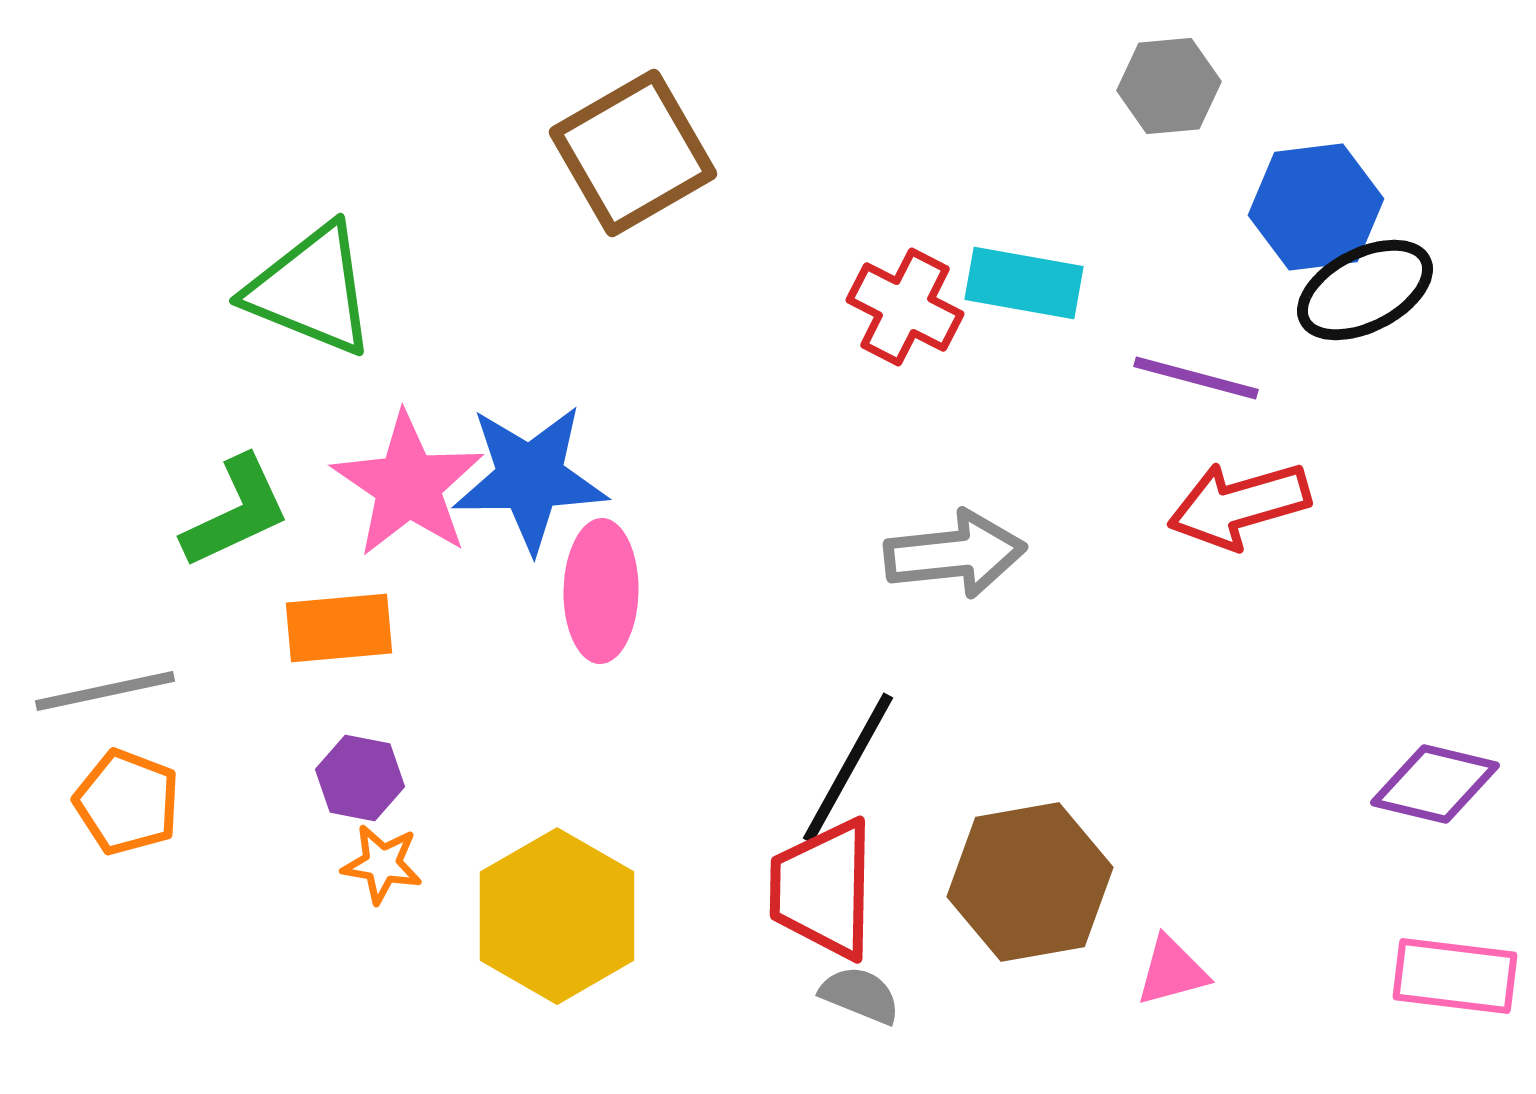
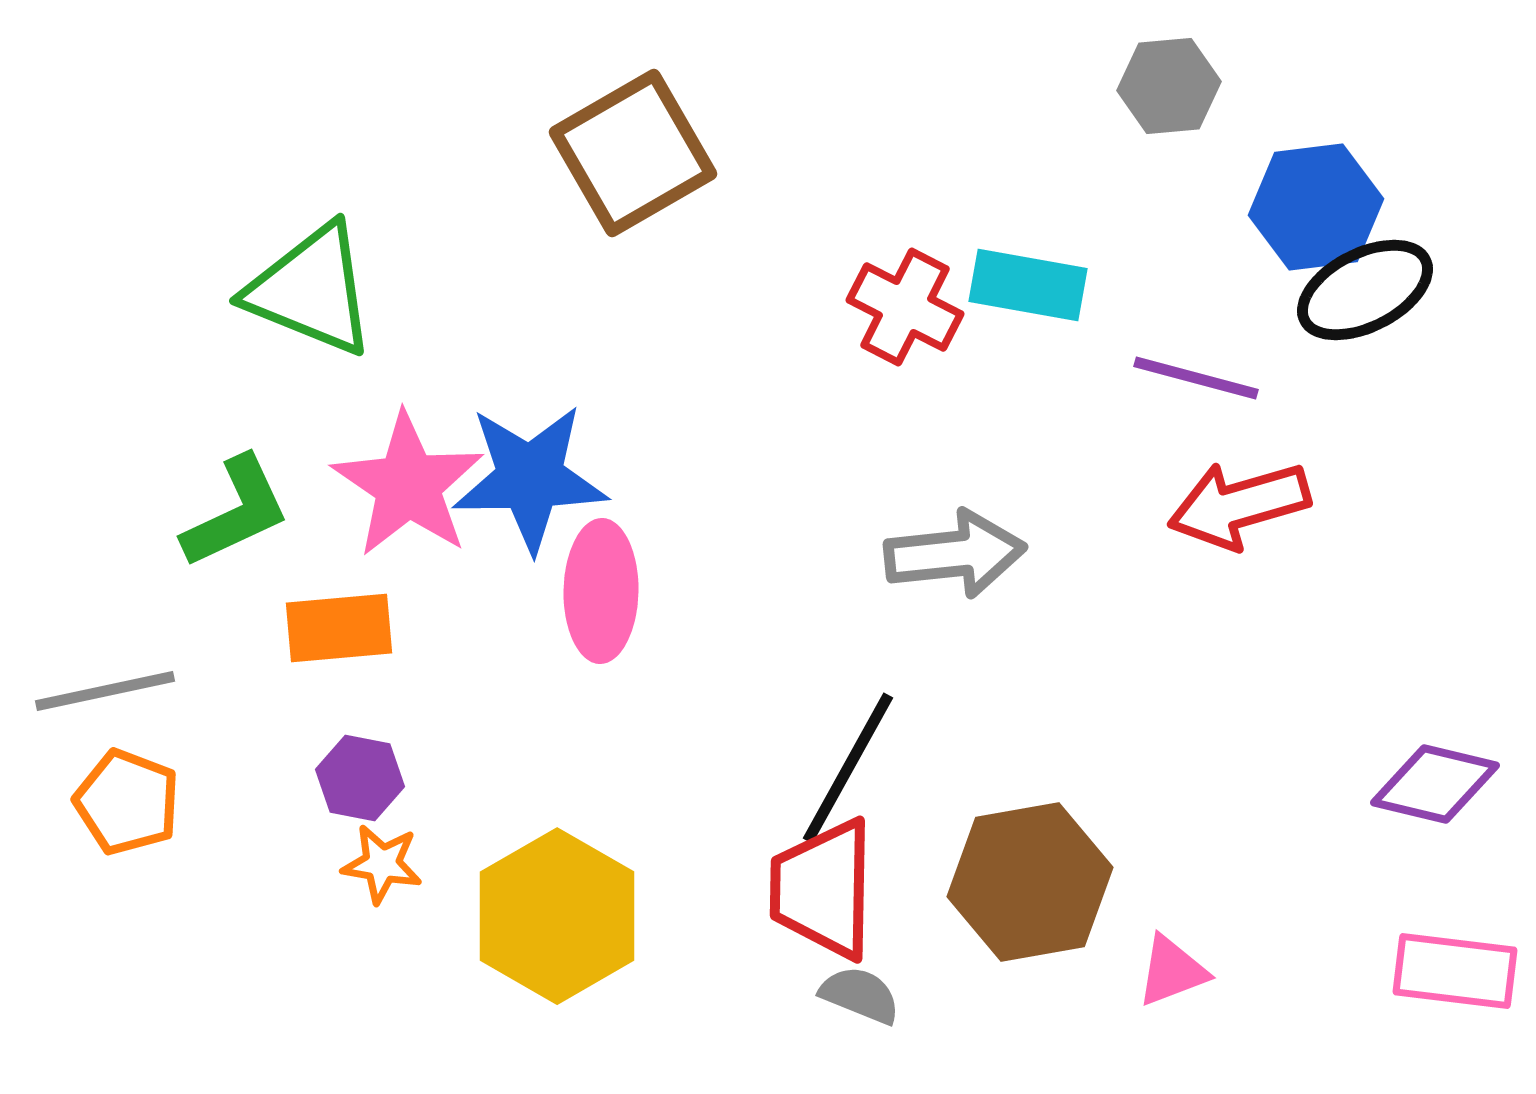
cyan rectangle: moved 4 px right, 2 px down
pink triangle: rotated 6 degrees counterclockwise
pink rectangle: moved 5 px up
